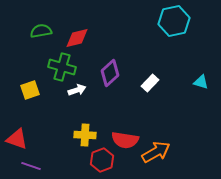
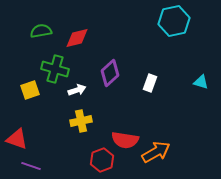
green cross: moved 7 px left, 2 px down
white rectangle: rotated 24 degrees counterclockwise
yellow cross: moved 4 px left, 14 px up; rotated 15 degrees counterclockwise
